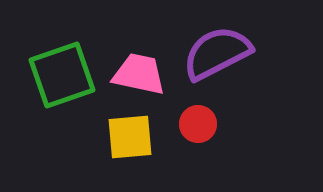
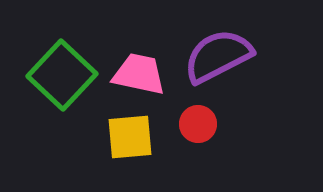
purple semicircle: moved 1 px right, 3 px down
green square: rotated 28 degrees counterclockwise
